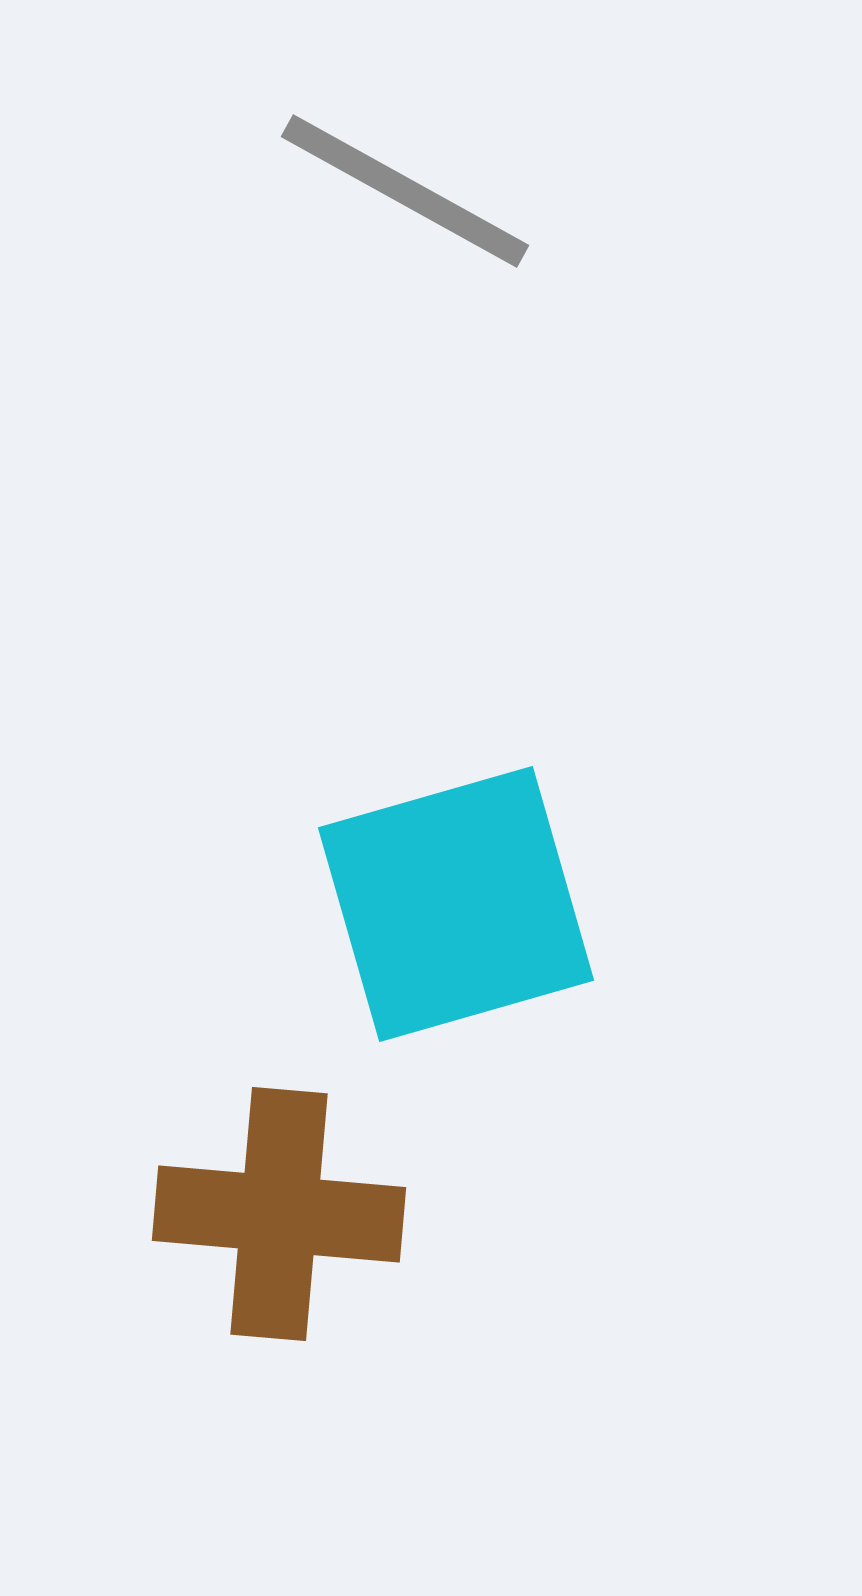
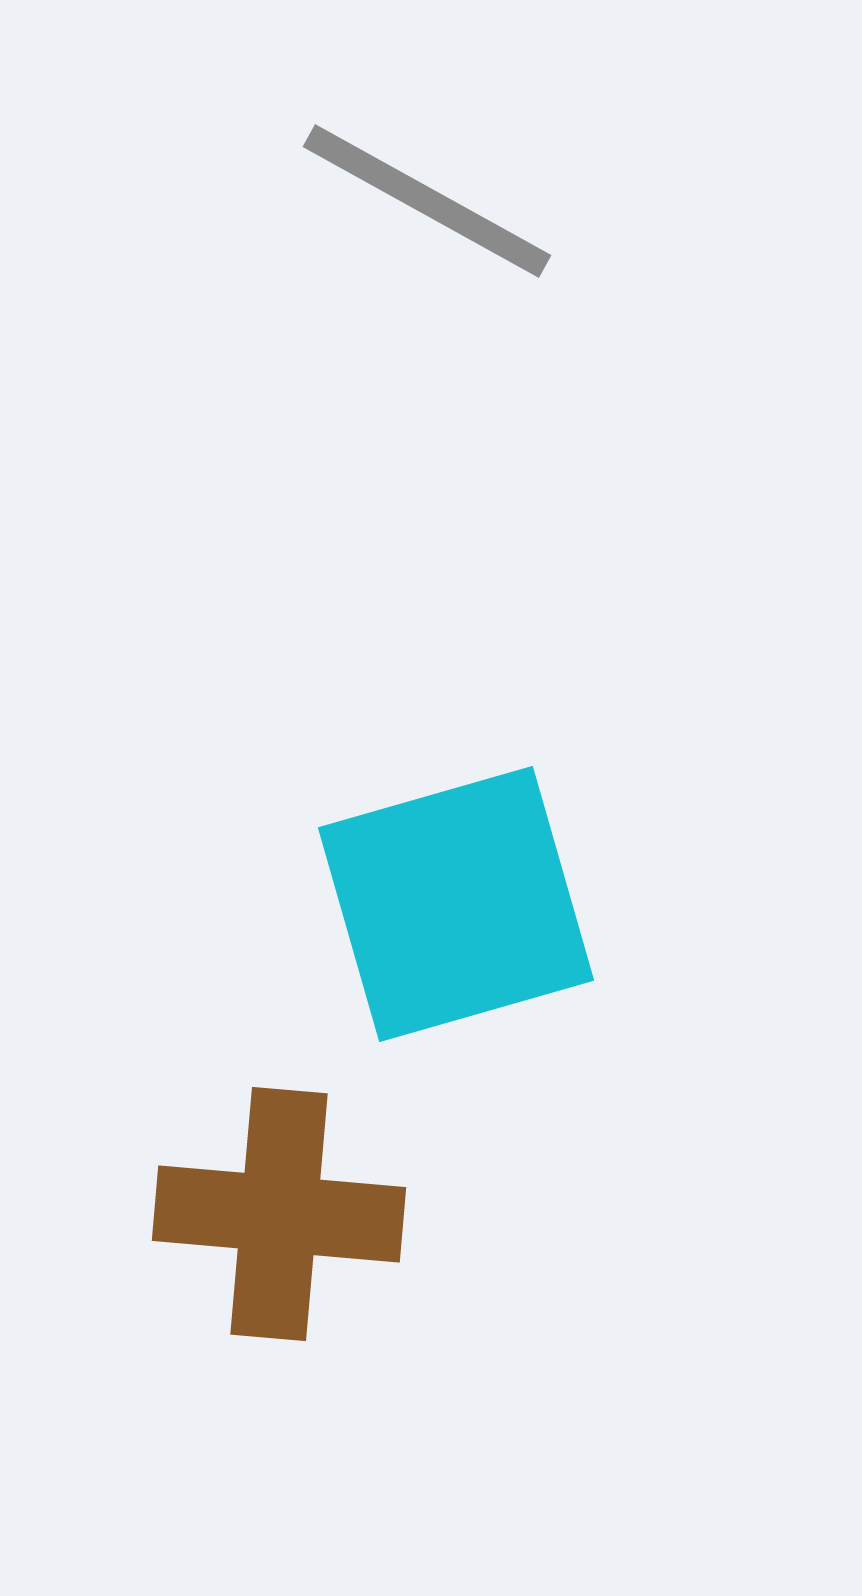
gray line: moved 22 px right, 10 px down
